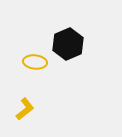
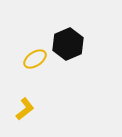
yellow ellipse: moved 3 px up; rotated 40 degrees counterclockwise
